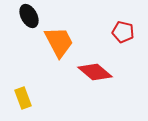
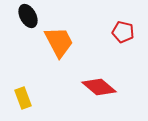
black ellipse: moved 1 px left
red diamond: moved 4 px right, 15 px down
